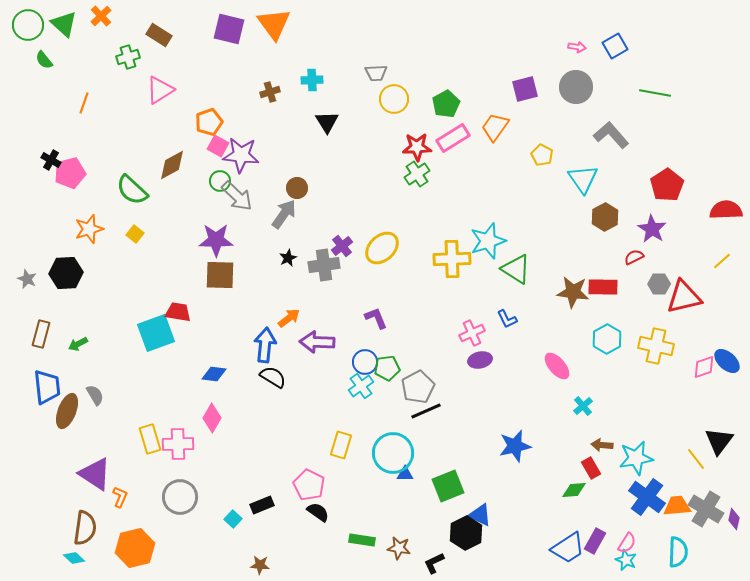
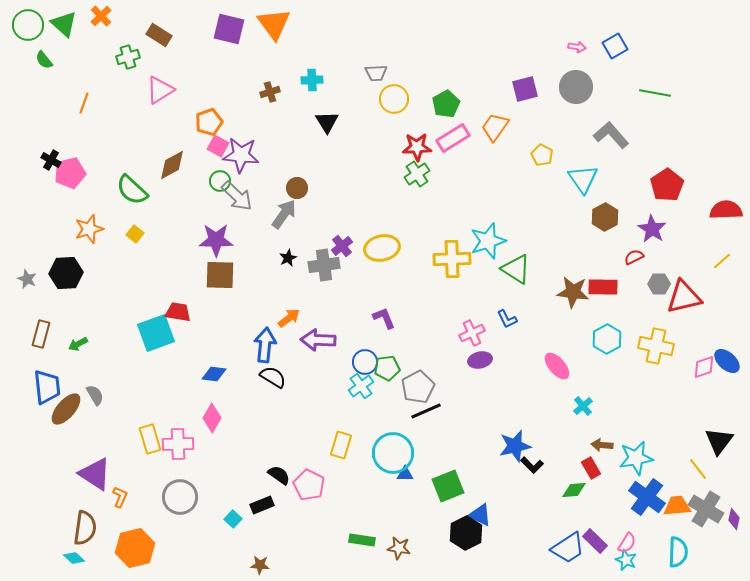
yellow ellipse at (382, 248): rotated 32 degrees clockwise
purple L-shape at (376, 318): moved 8 px right
purple arrow at (317, 342): moved 1 px right, 2 px up
brown ellipse at (67, 411): moved 1 px left, 2 px up; rotated 20 degrees clockwise
yellow line at (696, 459): moved 2 px right, 10 px down
black semicircle at (318, 512): moved 39 px left, 37 px up
purple rectangle at (595, 541): rotated 75 degrees counterclockwise
black L-shape at (434, 563): moved 98 px right, 98 px up; rotated 110 degrees counterclockwise
